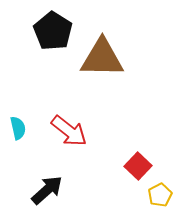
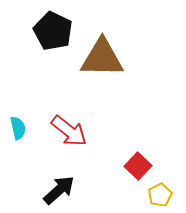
black pentagon: rotated 6 degrees counterclockwise
black arrow: moved 12 px right
